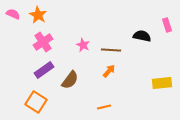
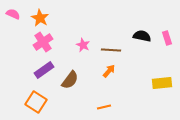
orange star: moved 2 px right, 3 px down
pink rectangle: moved 13 px down
